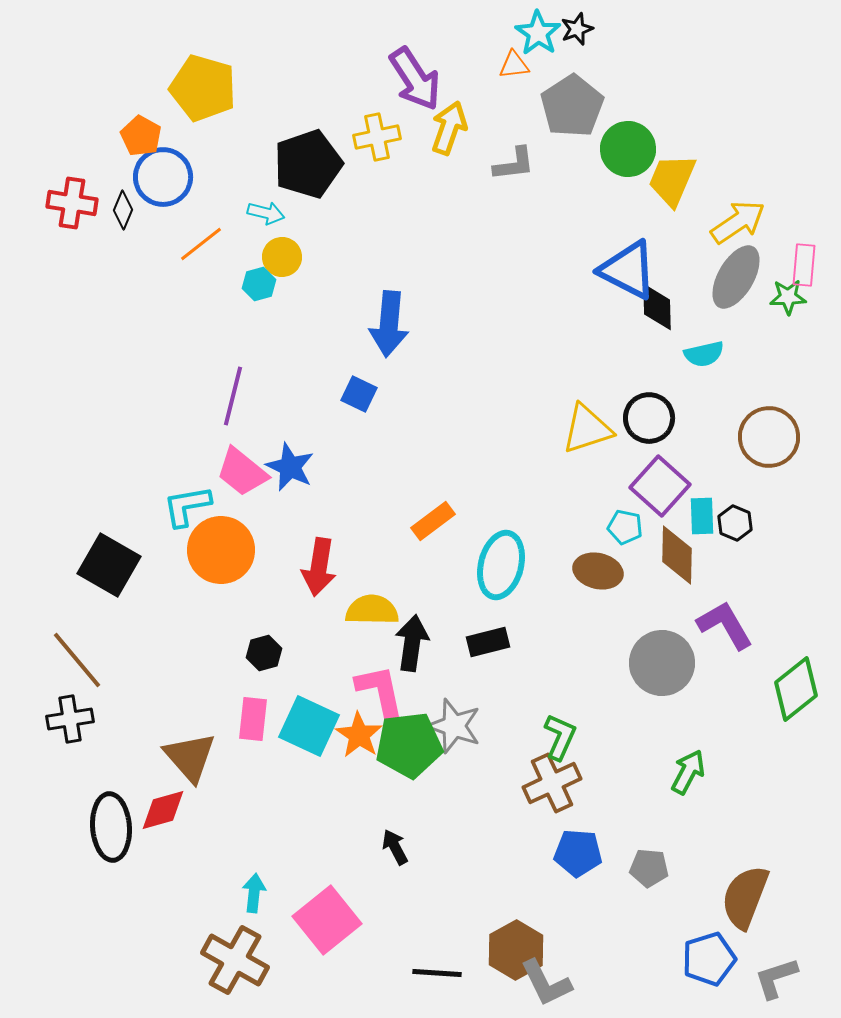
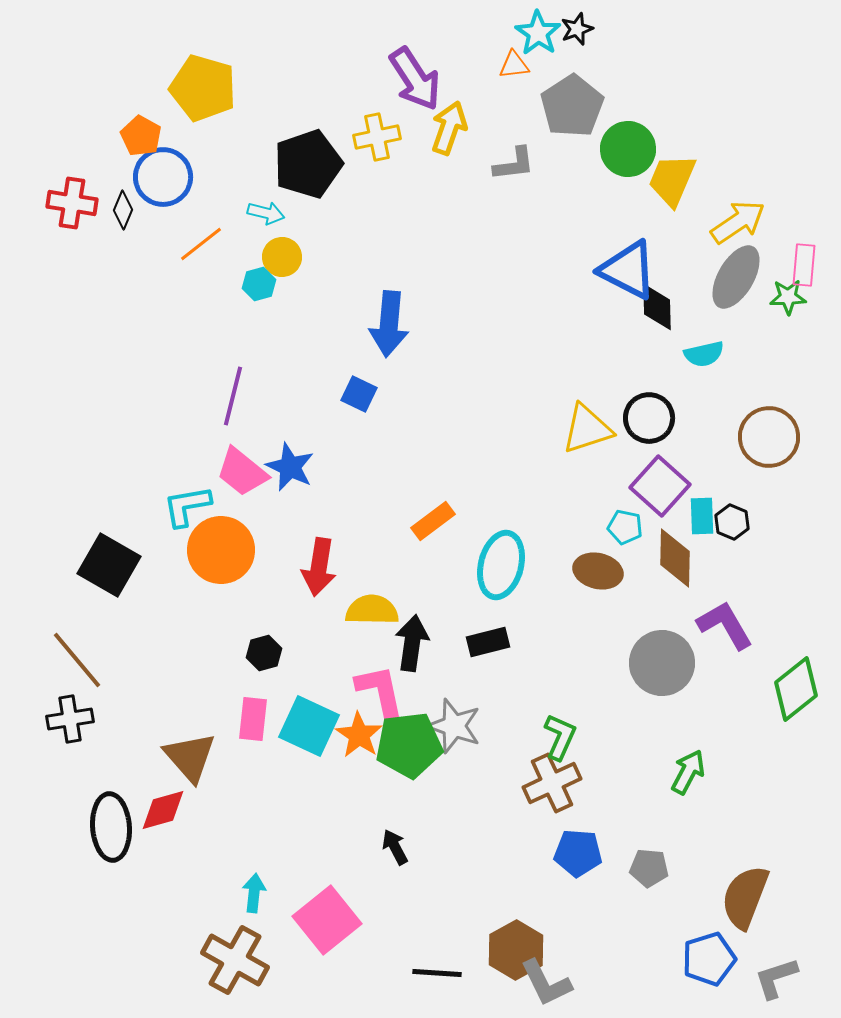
black hexagon at (735, 523): moved 3 px left, 1 px up
brown diamond at (677, 555): moved 2 px left, 3 px down
